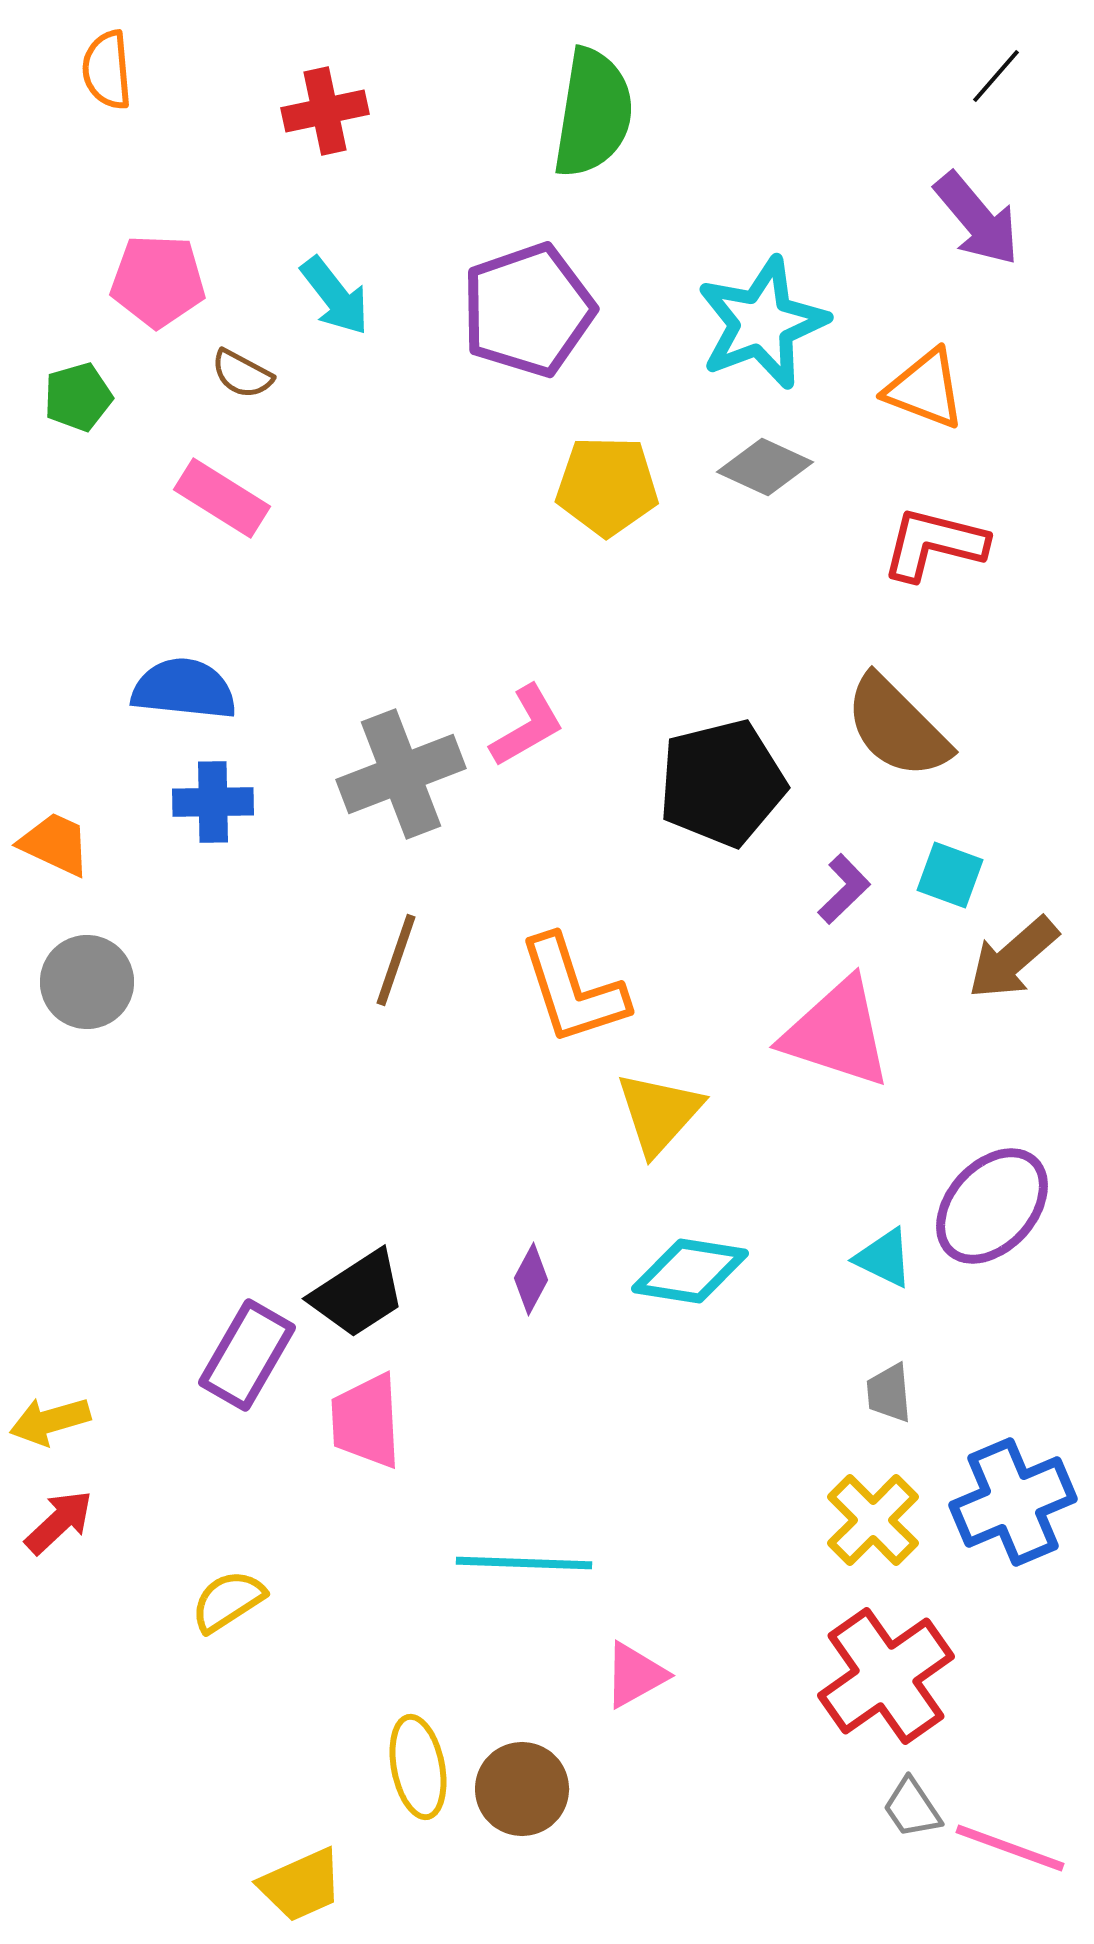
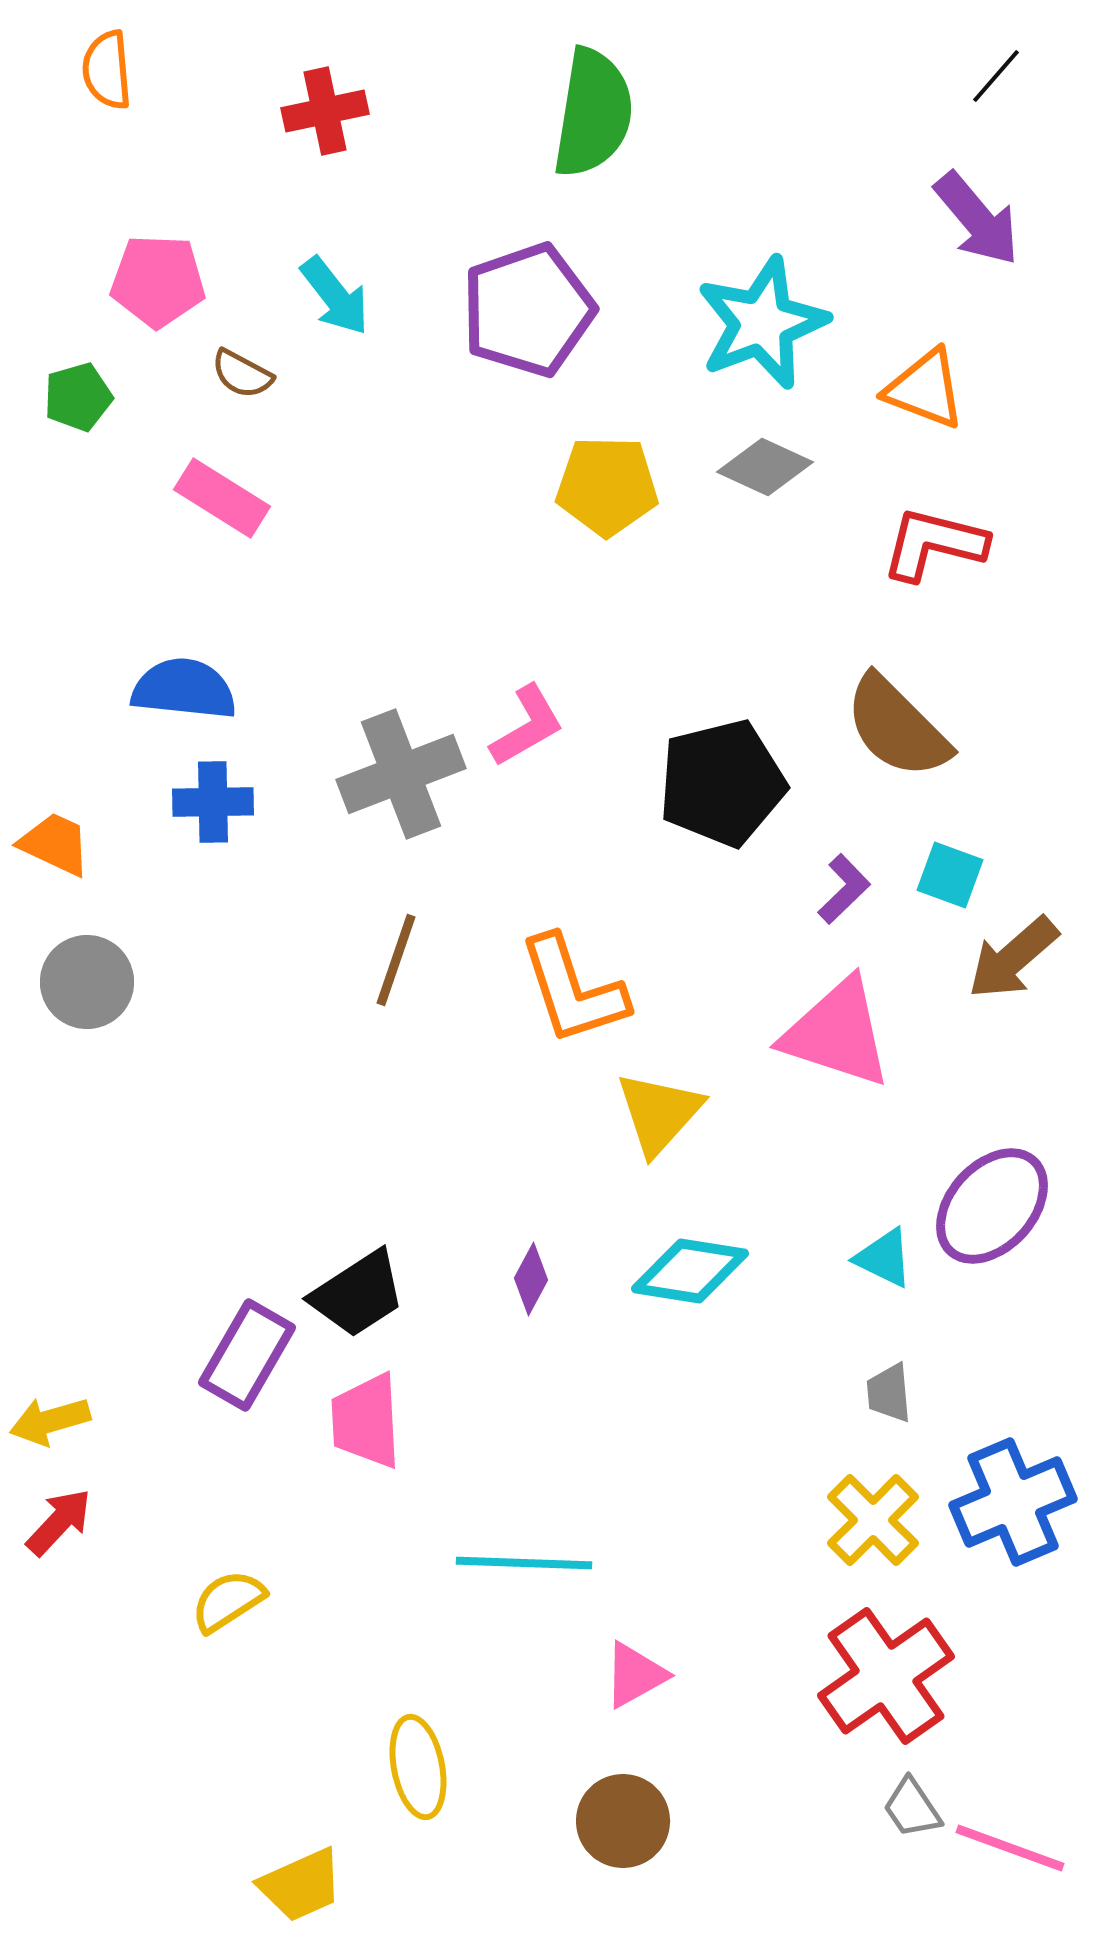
red arrow at (59, 1522): rotated 4 degrees counterclockwise
brown circle at (522, 1789): moved 101 px right, 32 px down
